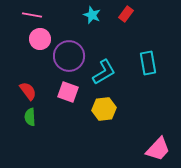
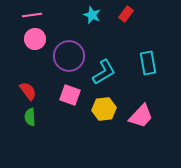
pink line: rotated 18 degrees counterclockwise
pink circle: moved 5 px left
pink square: moved 2 px right, 3 px down
pink trapezoid: moved 17 px left, 33 px up
